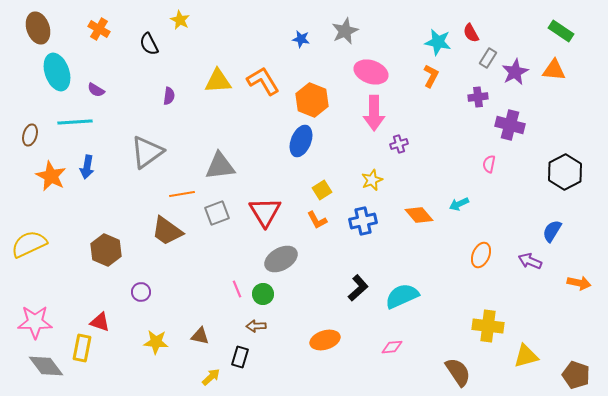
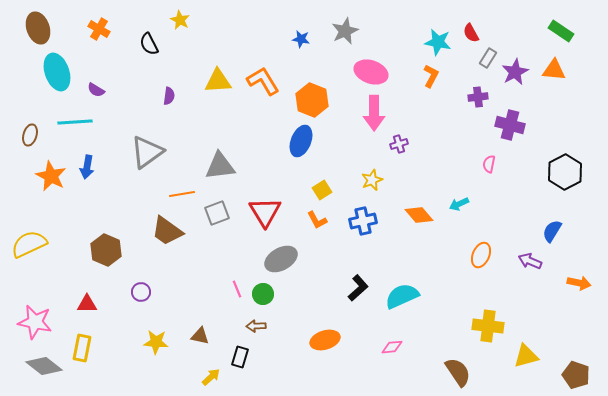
pink star at (35, 322): rotated 12 degrees clockwise
red triangle at (100, 322): moved 13 px left, 18 px up; rotated 20 degrees counterclockwise
gray diamond at (46, 366): moved 2 px left; rotated 15 degrees counterclockwise
